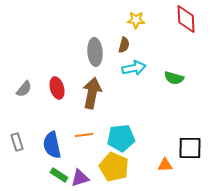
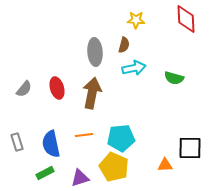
blue semicircle: moved 1 px left, 1 px up
green rectangle: moved 14 px left, 2 px up; rotated 60 degrees counterclockwise
